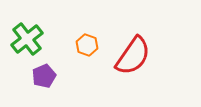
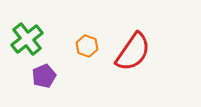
orange hexagon: moved 1 px down
red semicircle: moved 4 px up
